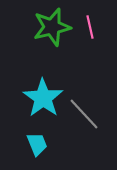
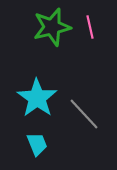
cyan star: moved 6 px left
